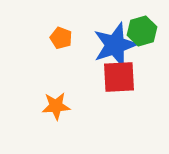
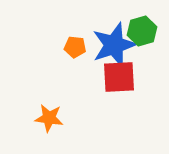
orange pentagon: moved 14 px right, 9 px down; rotated 15 degrees counterclockwise
blue star: moved 1 px left
orange star: moved 7 px left, 12 px down; rotated 12 degrees clockwise
